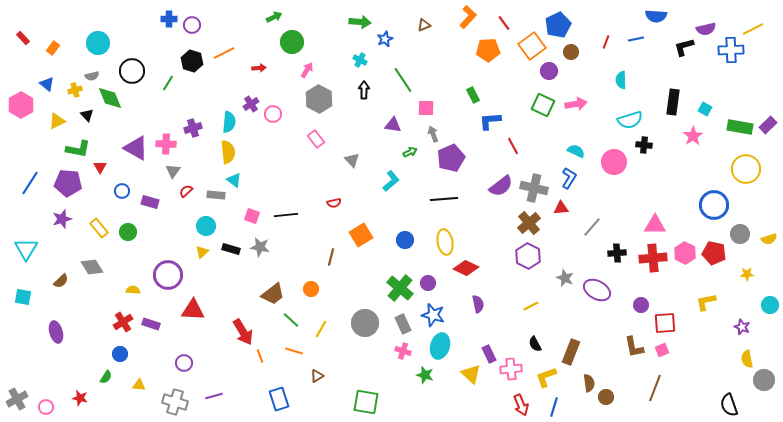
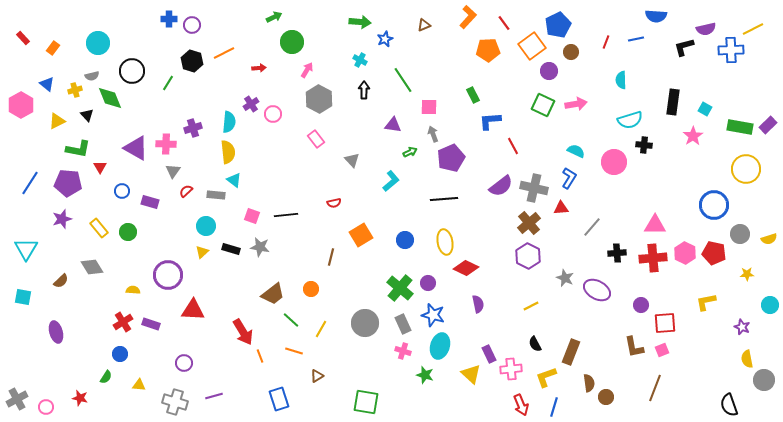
pink square at (426, 108): moved 3 px right, 1 px up
